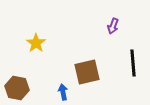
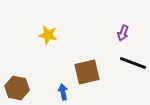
purple arrow: moved 10 px right, 7 px down
yellow star: moved 12 px right, 8 px up; rotated 24 degrees counterclockwise
black line: rotated 64 degrees counterclockwise
